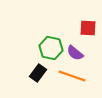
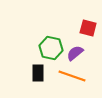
red square: rotated 12 degrees clockwise
purple semicircle: rotated 102 degrees clockwise
black rectangle: rotated 36 degrees counterclockwise
